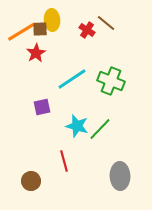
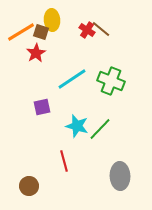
brown line: moved 5 px left, 6 px down
brown square: moved 1 px right, 3 px down; rotated 21 degrees clockwise
brown circle: moved 2 px left, 5 px down
